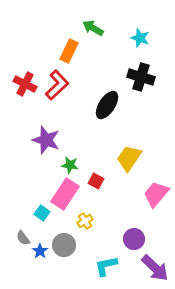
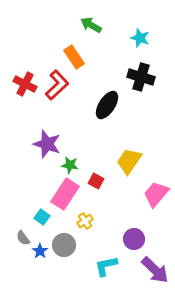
green arrow: moved 2 px left, 3 px up
orange rectangle: moved 5 px right, 6 px down; rotated 60 degrees counterclockwise
purple star: moved 1 px right, 4 px down
yellow trapezoid: moved 3 px down
cyan square: moved 4 px down
purple arrow: moved 2 px down
